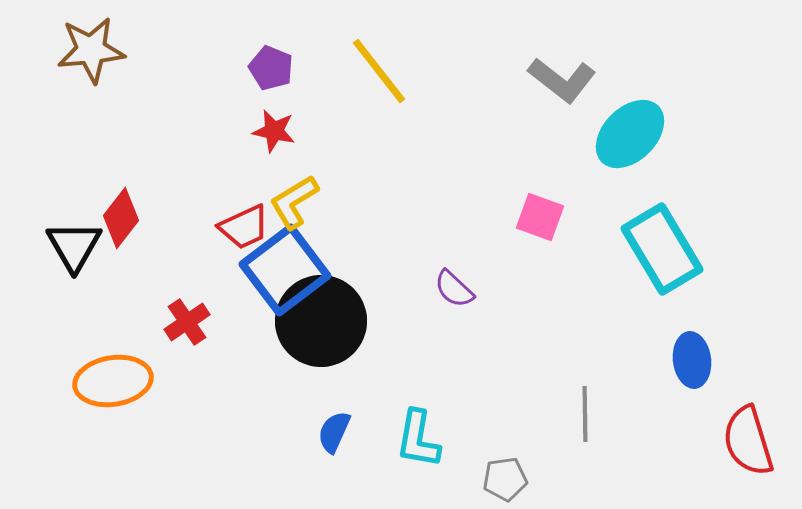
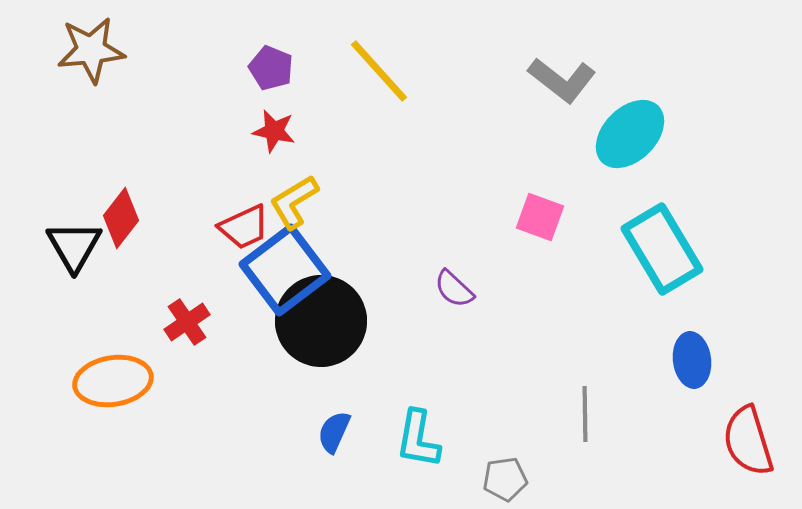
yellow line: rotated 4 degrees counterclockwise
